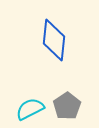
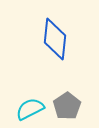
blue diamond: moved 1 px right, 1 px up
